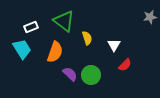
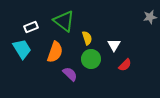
green circle: moved 16 px up
